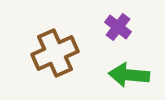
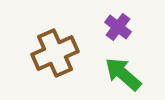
green arrow: moved 6 px left, 1 px up; rotated 36 degrees clockwise
